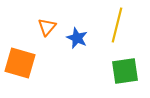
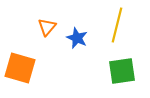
orange square: moved 5 px down
green square: moved 3 px left
